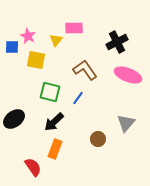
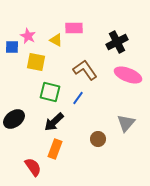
yellow triangle: rotated 40 degrees counterclockwise
yellow square: moved 2 px down
